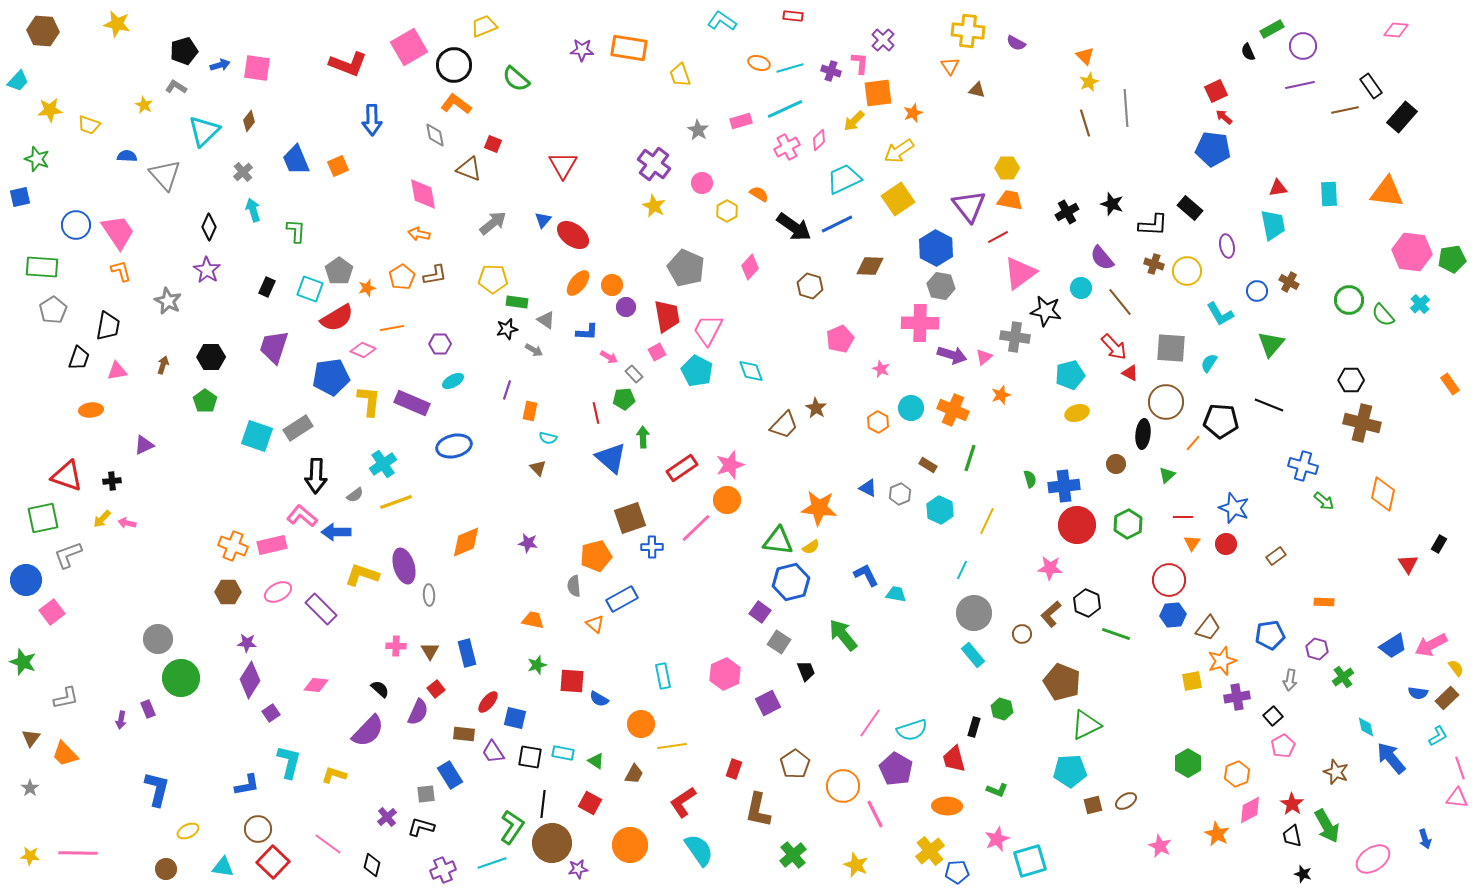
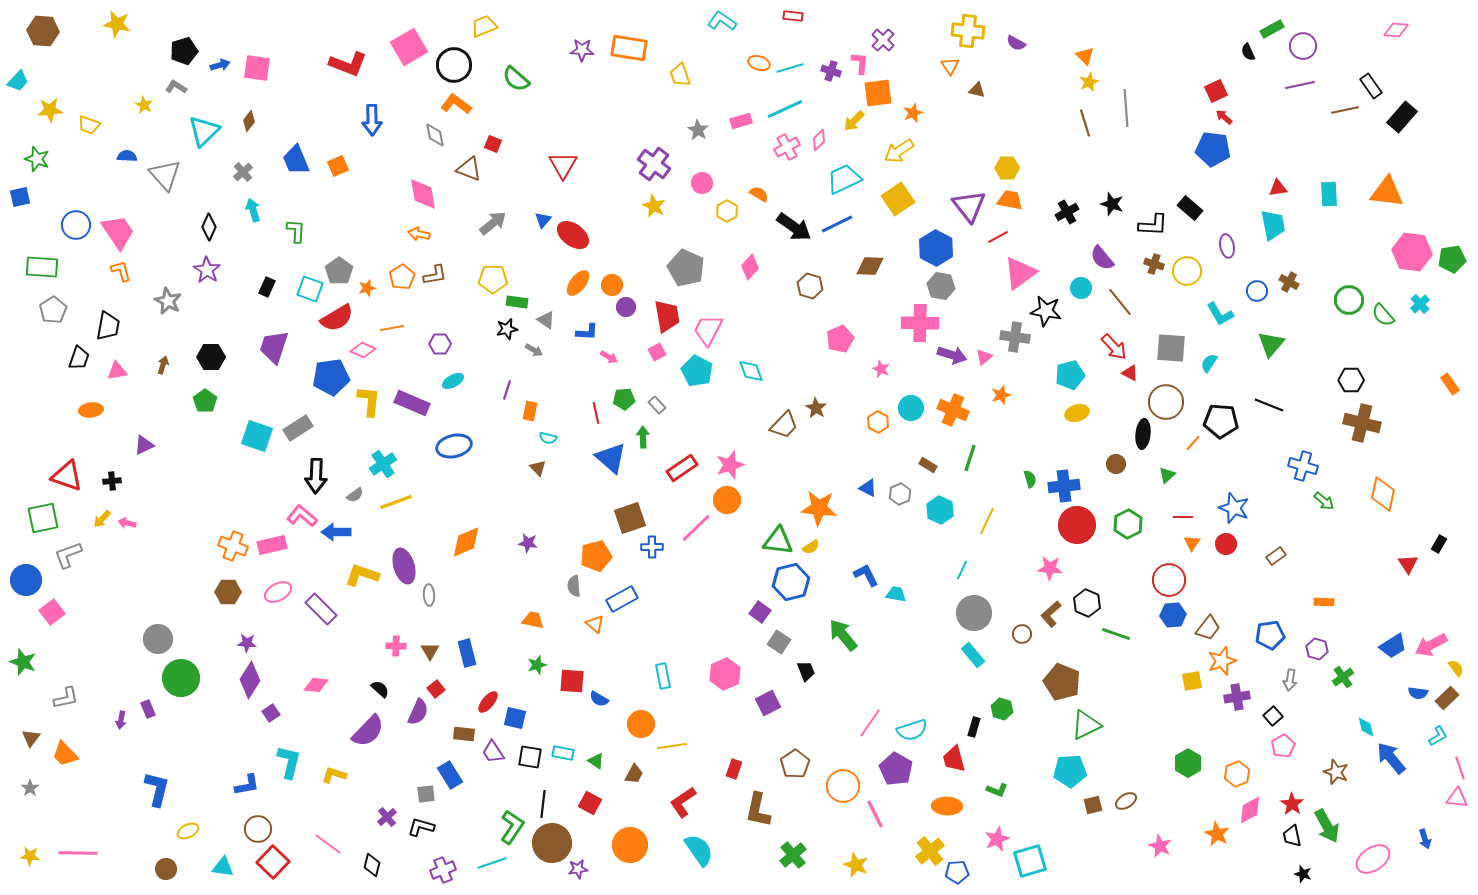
gray rectangle at (634, 374): moved 23 px right, 31 px down
